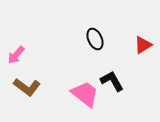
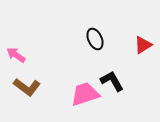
pink arrow: rotated 84 degrees clockwise
pink trapezoid: rotated 56 degrees counterclockwise
